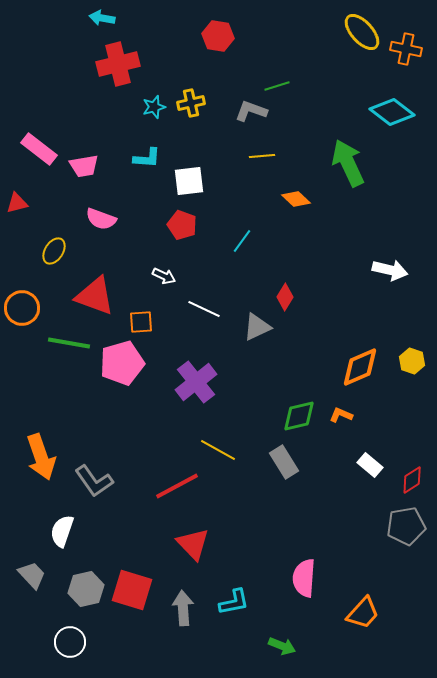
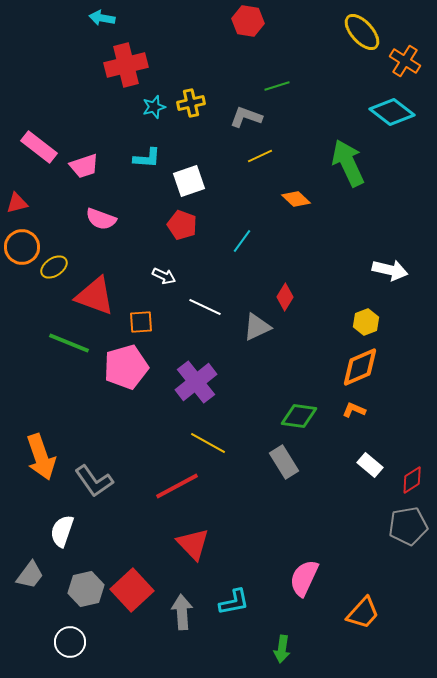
red hexagon at (218, 36): moved 30 px right, 15 px up
orange cross at (406, 49): moved 1 px left, 12 px down; rotated 20 degrees clockwise
red cross at (118, 64): moved 8 px right, 1 px down
gray L-shape at (251, 111): moved 5 px left, 6 px down
pink rectangle at (39, 149): moved 2 px up
yellow line at (262, 156): moved 2 px left; rotated 20 degrees counterclockwise
pink trapezoid at (84, 166): rotated 8 degrees counterclockwise
white square at (189, 181): rotated 12 degrees counterclockwise
yellow ellipse at (54, 251): moved 16 px down; rotated 24 degrees clockwise
orange circle at (22, 308): moved 61 px up
white line at (204, 309): moved 1 px right, 2 px up
green line at (69, 343): rotated 12 degrees clockwise
yellow hexagon at (412, 361): moved 46 px left, 39 px up; rotated 20 degrees clockwise
pink pentagon at (122, 363): moved 4 px right, 4 px down
orange L-shape at (341, 415): moved 13 px right, 5 px up
green diamond at (299, 416): rotated 21 degrees clockwise
yellow line at (218, 450): moved 10 px left, 7 px up
gray pentagon at (406, 526): moved 2 px right
gray trapezoid at (32, 575): moved 2 px left; rotated 80 degrees clockwise
pink semicircle at (304, 578): rotated 21 degrees clockwise
red square at (132, 590): rotated 30 degrees clockwise
gray arrow at (183, 608): moved 1 px left, 4 px down
green arrow at (282, 646): moved 3 px down; rotated 76 degrees clockwise
